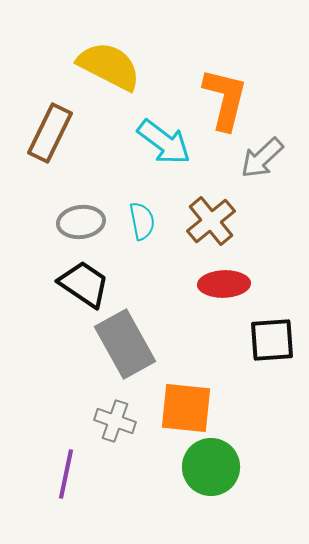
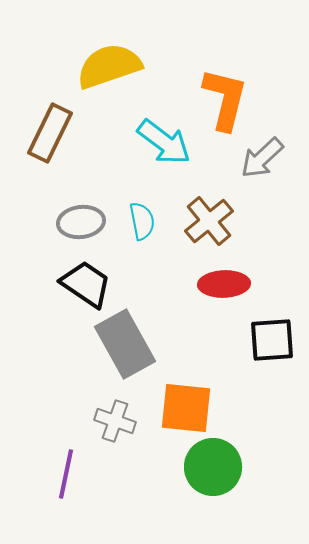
yellow semicircle: rotated 46 degrees counterclockwise
brown cross: moved 2 px left
black trapezoid: moved 2 px right
green circle: moved 2 px right
